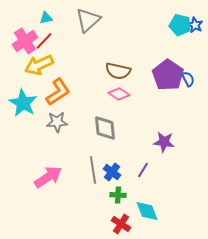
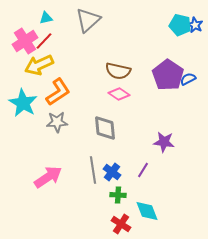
blue semicircle: rotated 91 degrees counterclockwise
